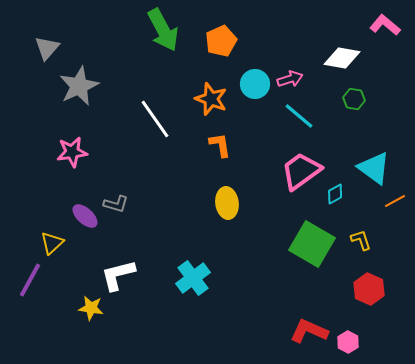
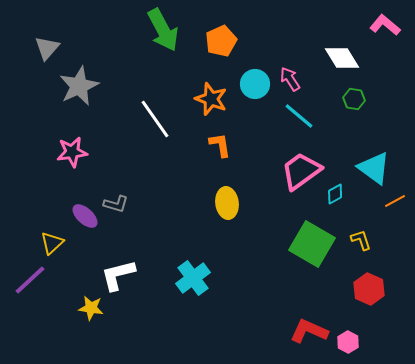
white diamond: rotated 48 degrees clockwise
pink arrow: rotated 105 degrees counterclockwise
purple line: rotated 18 degrees clockwise
